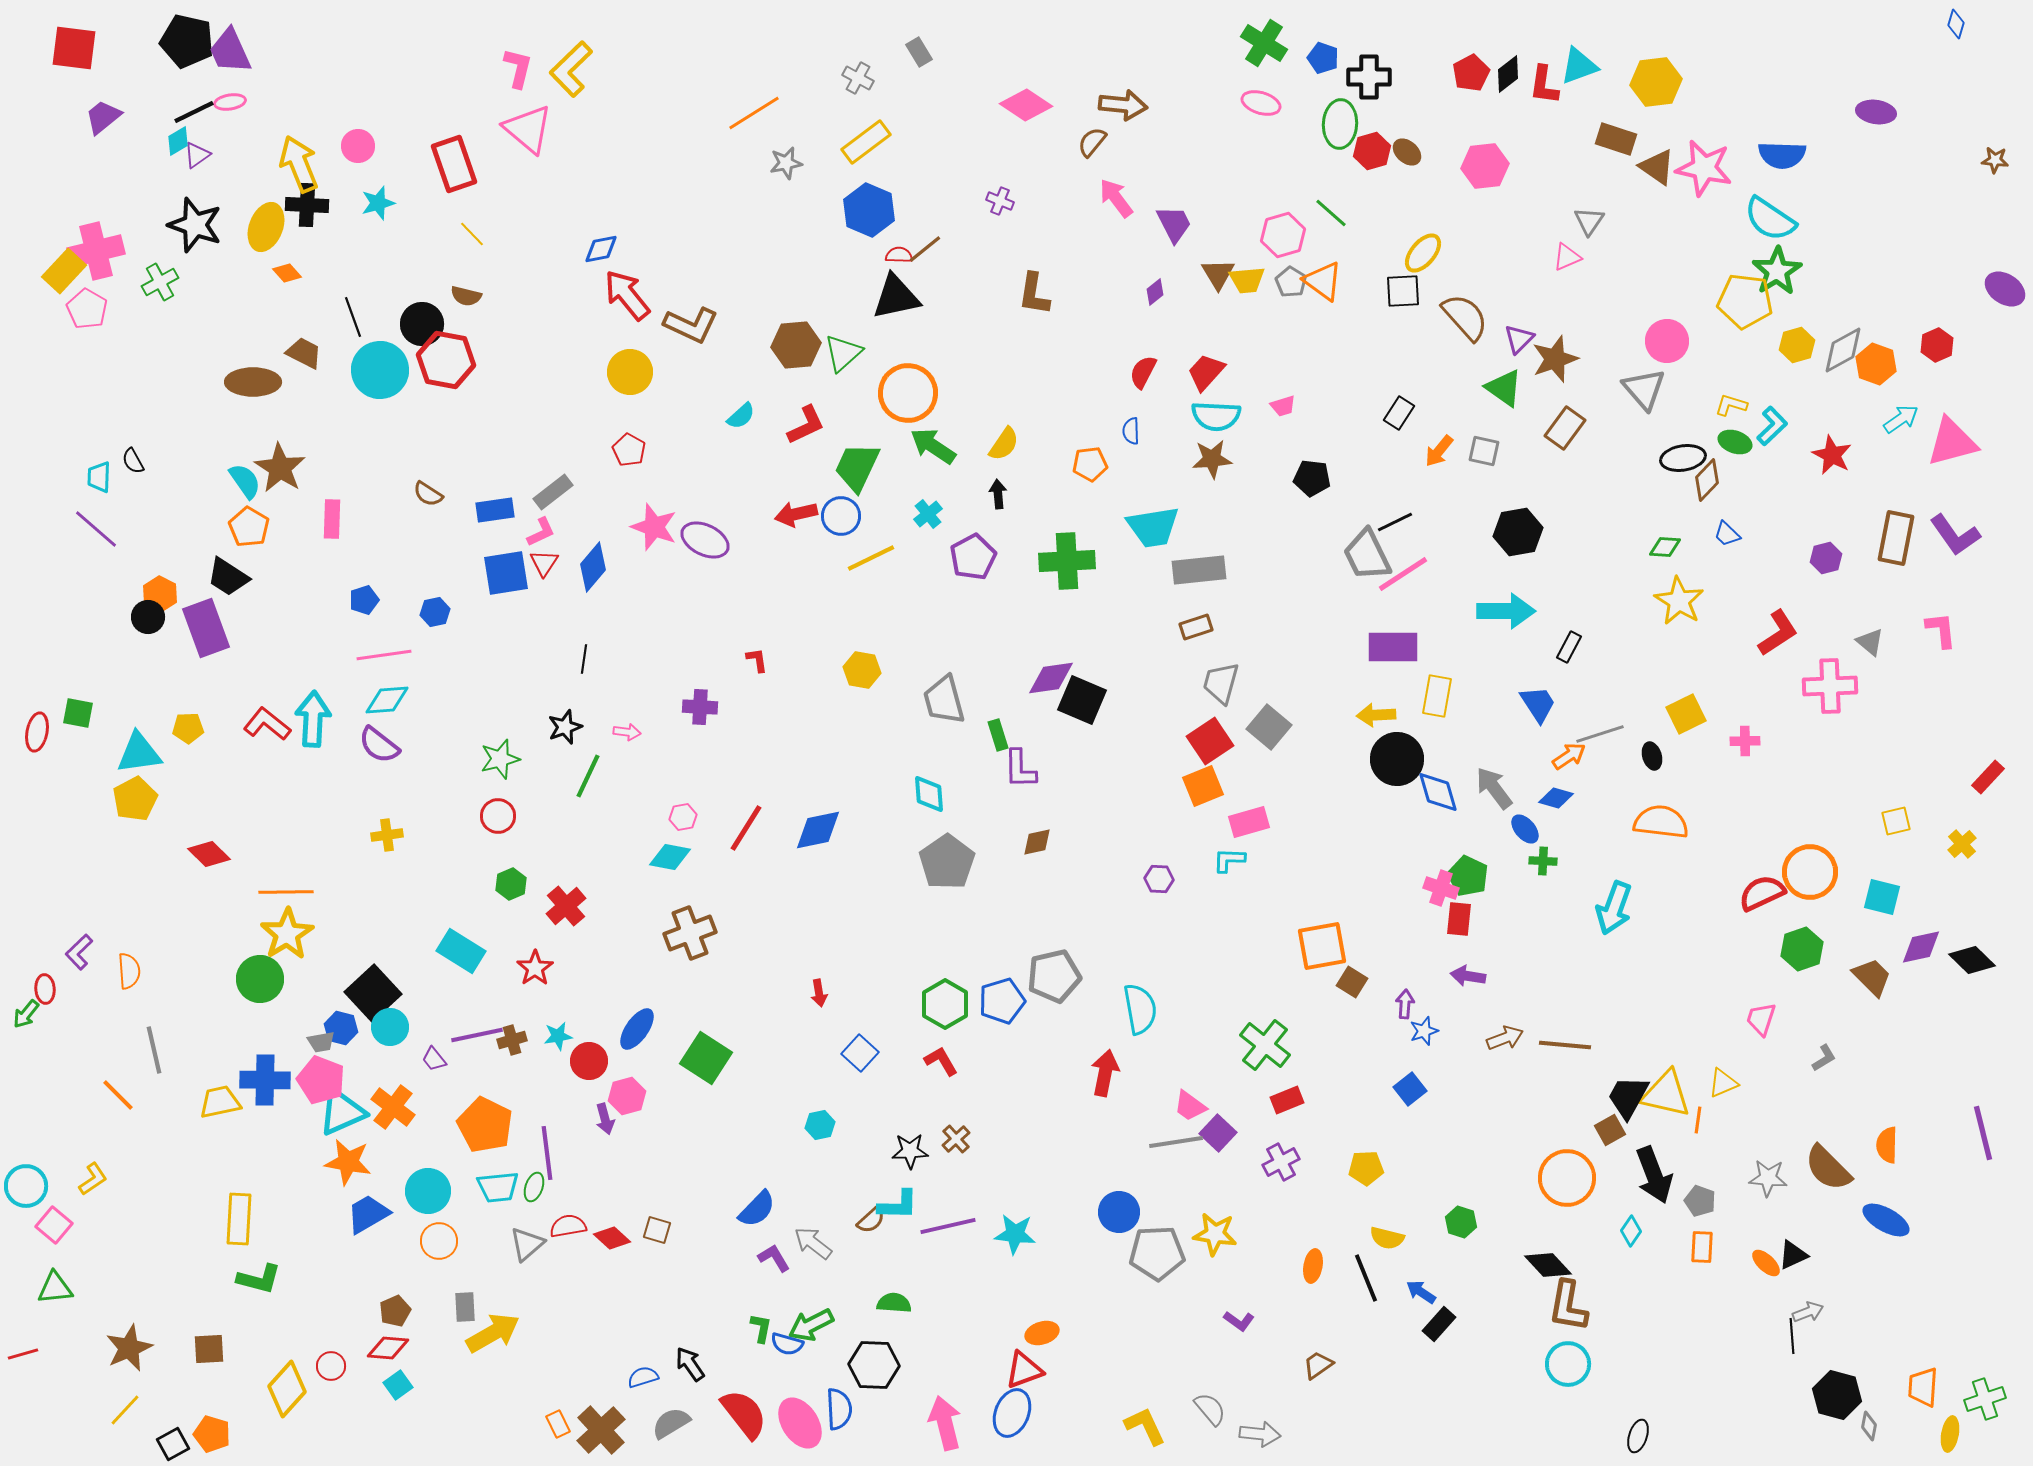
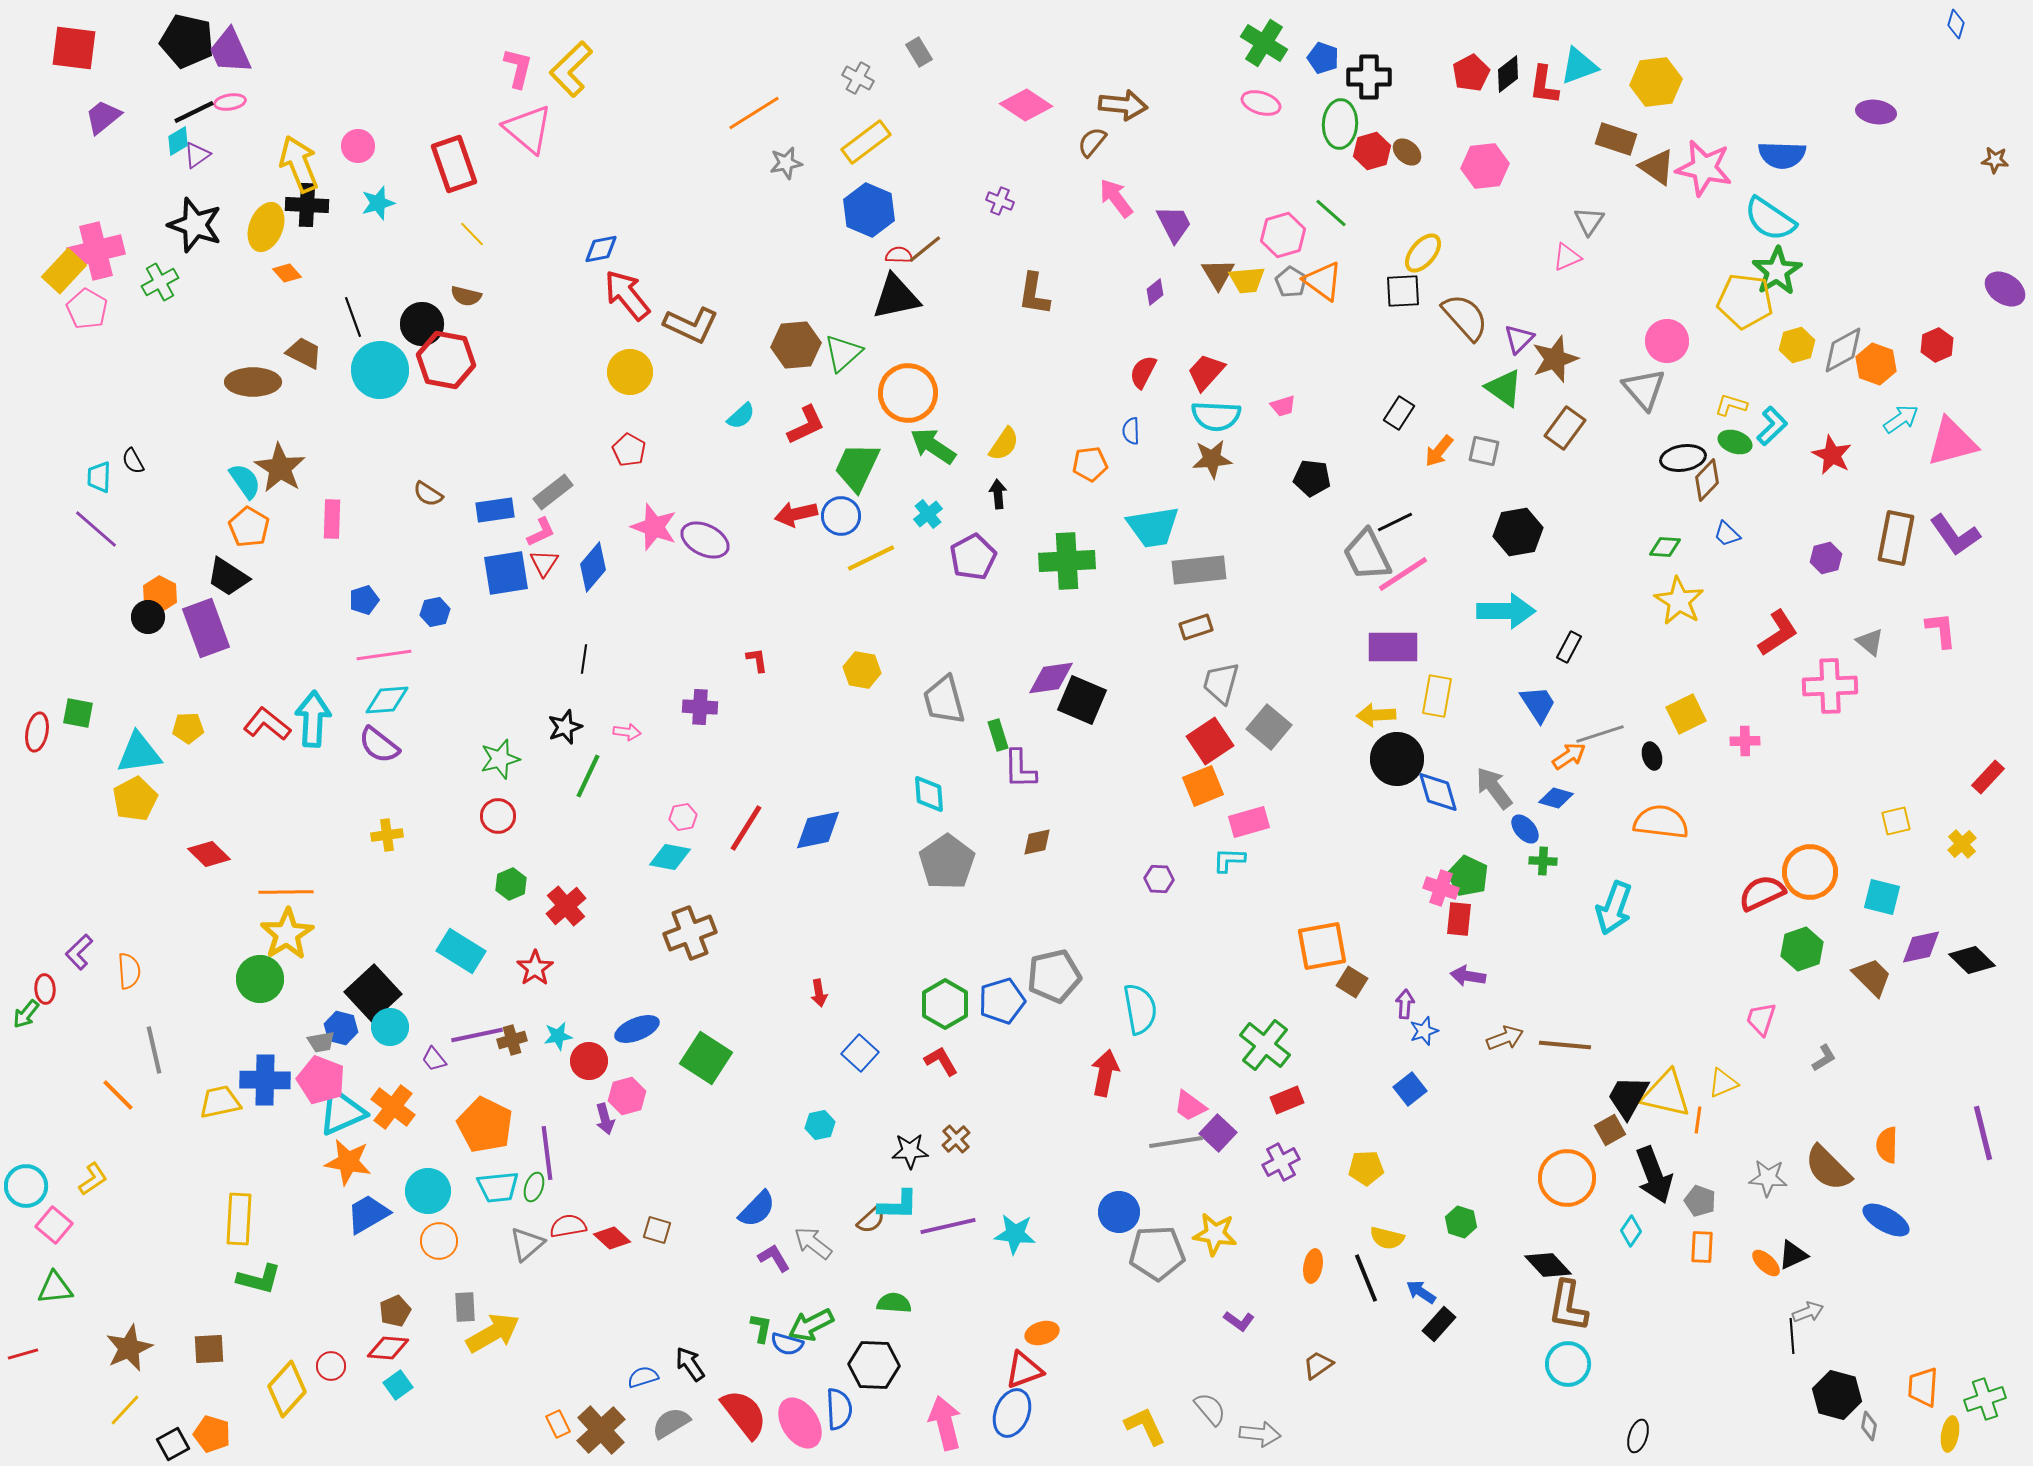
blue ellipse at (637, 1029): rotated 33 degrees clockwise
